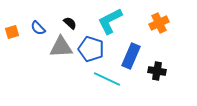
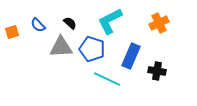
blue semicircle: moved 3 px up
blue pentagon: moved 1 px right
